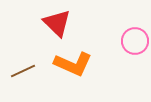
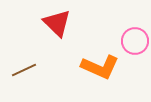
orange L-shape: moved 27 px right, 3 px down
brown line: moved 1 px right, 1 px up
